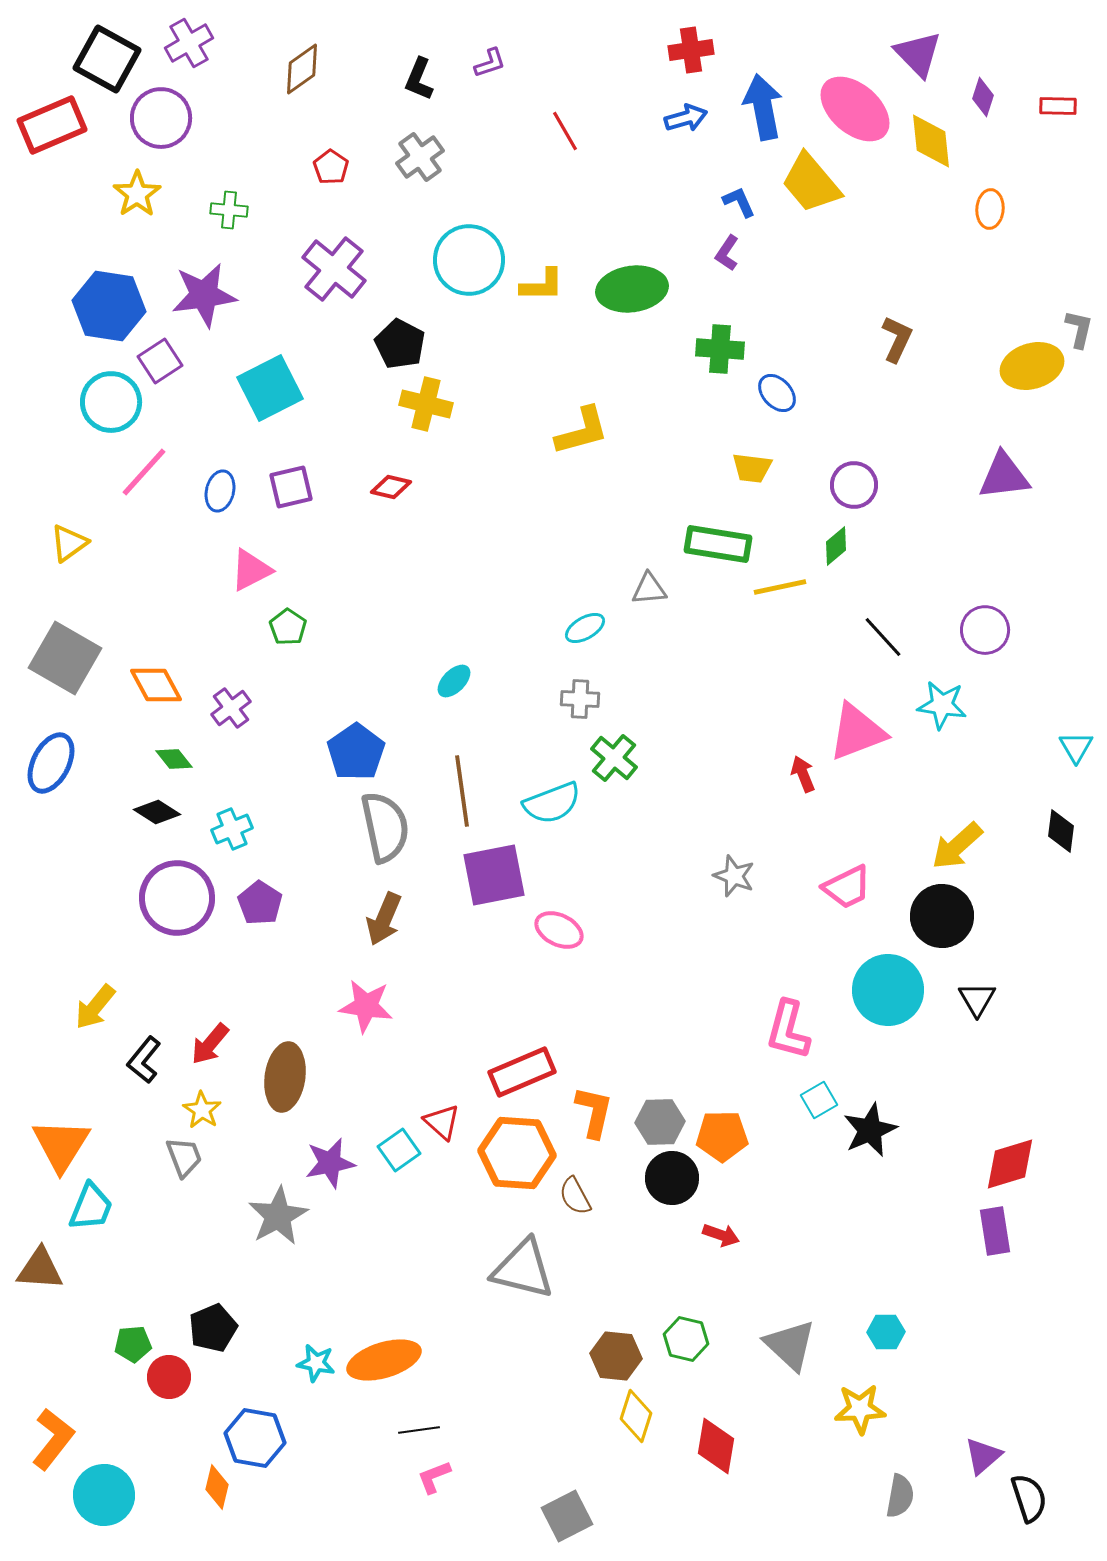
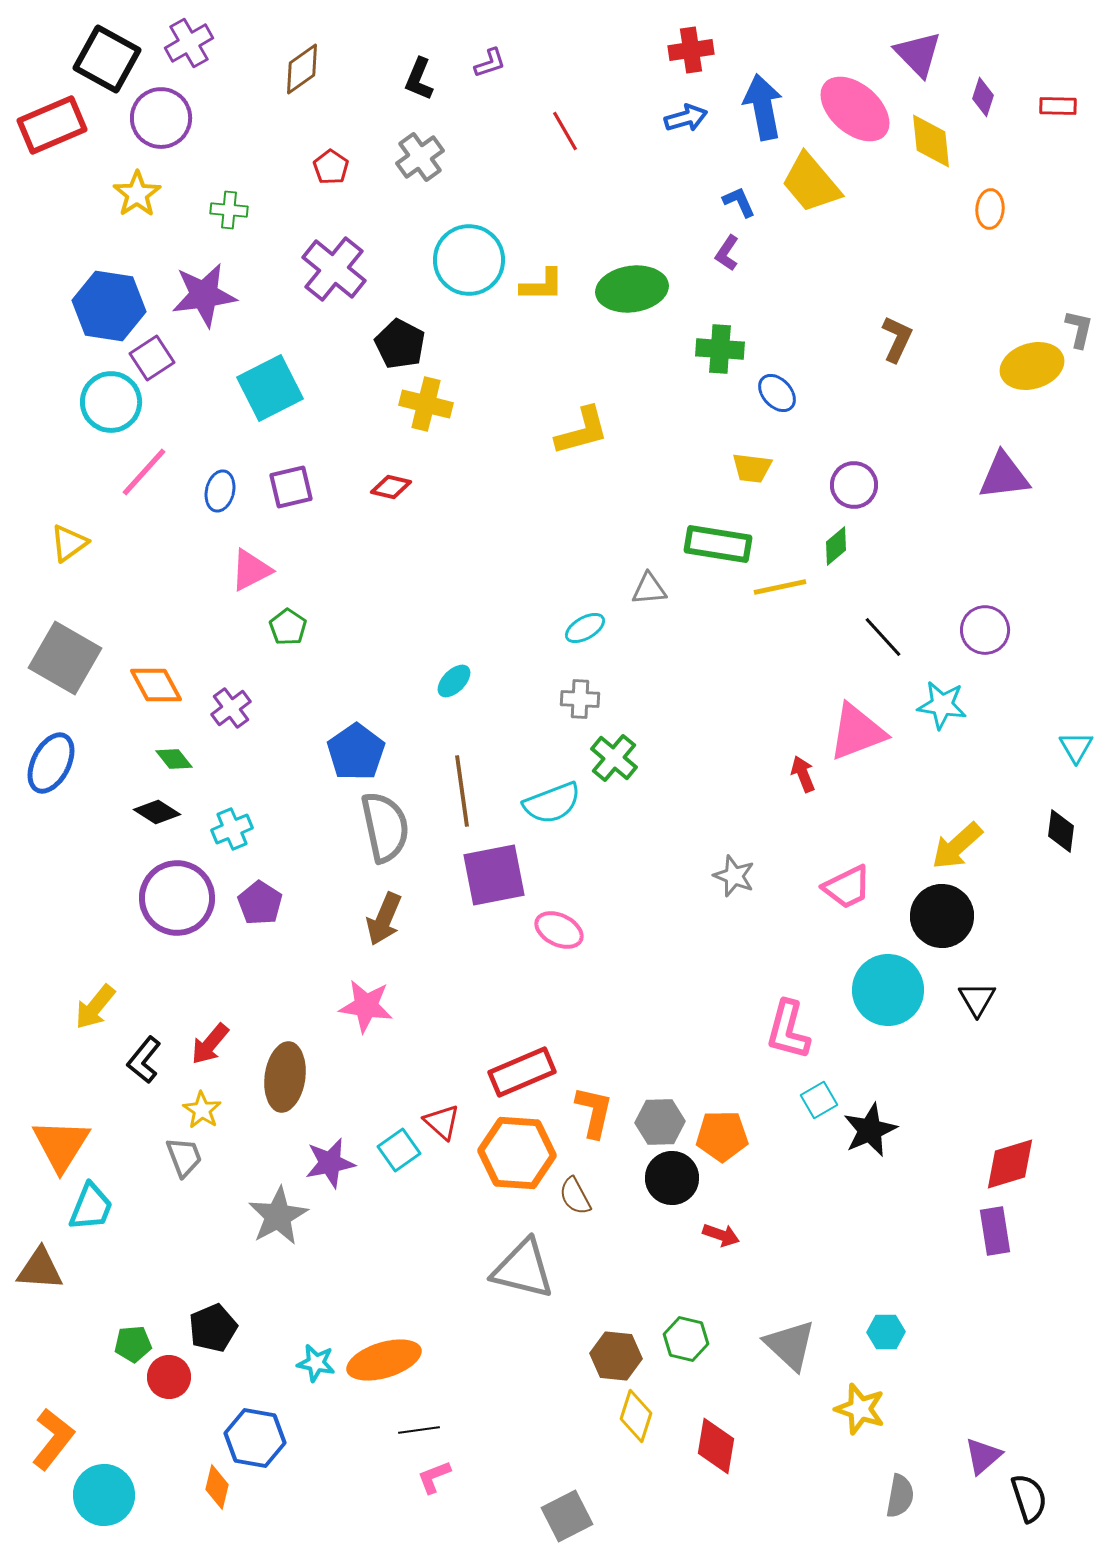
purple square at (160, 361): moved 8 px left, 3 px up
yellow star at (860, 1409): rotated 21 degrees clockwise
